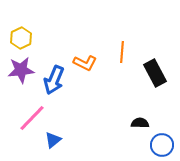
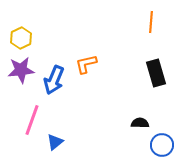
orange line: moved 29 px right, 30 px up
orange L-shape: moved 1 px right, 1 px down; rotated 140 degrees clockwise
black rectangle: moved 1 px right; rotated 12 degrees clockwise
pink line: moved 2 px down; rotated 24 degrees counterclockwise
blue triangle: moved 2 px right, 2 px down
